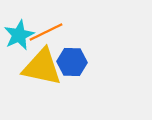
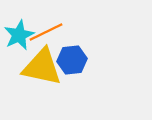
blue hexagon: moved 2 px up; rotated 8 degrees counterclockwise
